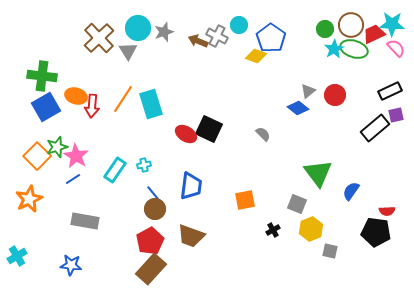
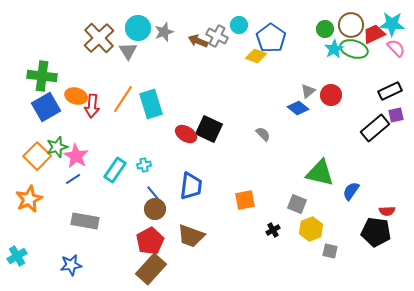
red circle at (335, 95): moved 4 px left
green triangle at (318, 173): moved 2 px right; rotated 40 degrees counterclockwise
blue star at (71, 265): rotated 15 degrees counterclockwise
